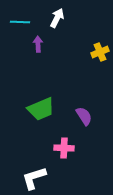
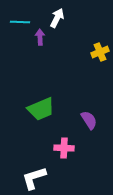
purple arrow: moved 2 px right, 7 px up
purple semicircle: moved 5 px right, 4 px down
